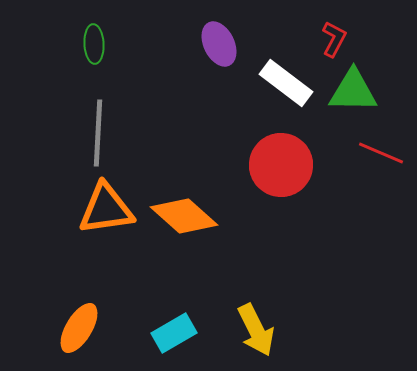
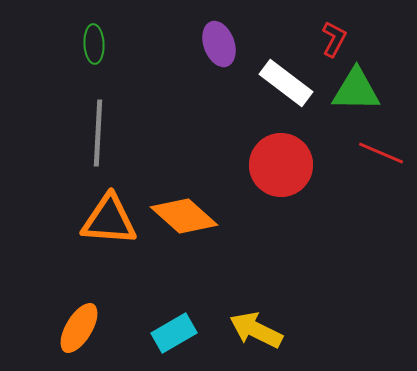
purple ellipse: rotated 6 degrees clockwise
green triangle: moved 3 px right, 1 px up
orange triangle: moved 3 px right, 11 px down; rotated 12 degrees clockwise
yellow arrow: rotated 142 degrees clockwise
